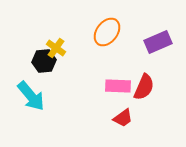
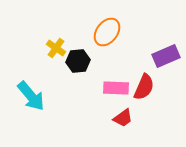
purple rectangle: moved 8 px right, 14 px down
black hexagon: moved 34 px right
pink rectangle: moved 2 px left, 2 px down
